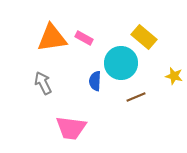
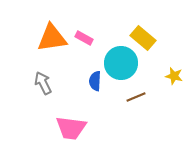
yellow rectangle: moved 1 px left, 1 px down
